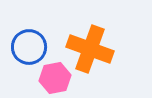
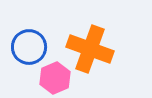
pink hexagon: rotated 12 degrees counterclockwise
